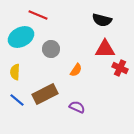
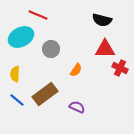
yellow semicircle: moved 2 px down
brown rectangle: rotated 10 degrees counterclockwise
